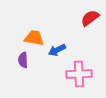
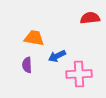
red semicircle: rotated 30 degrees clockwise
blue arrow: moved 6 px down
purple semicircle: moved 4 px right, 5 px down
